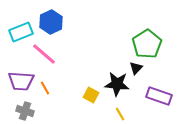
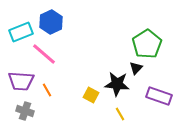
orange line: moved 2 px right, 2 px down
